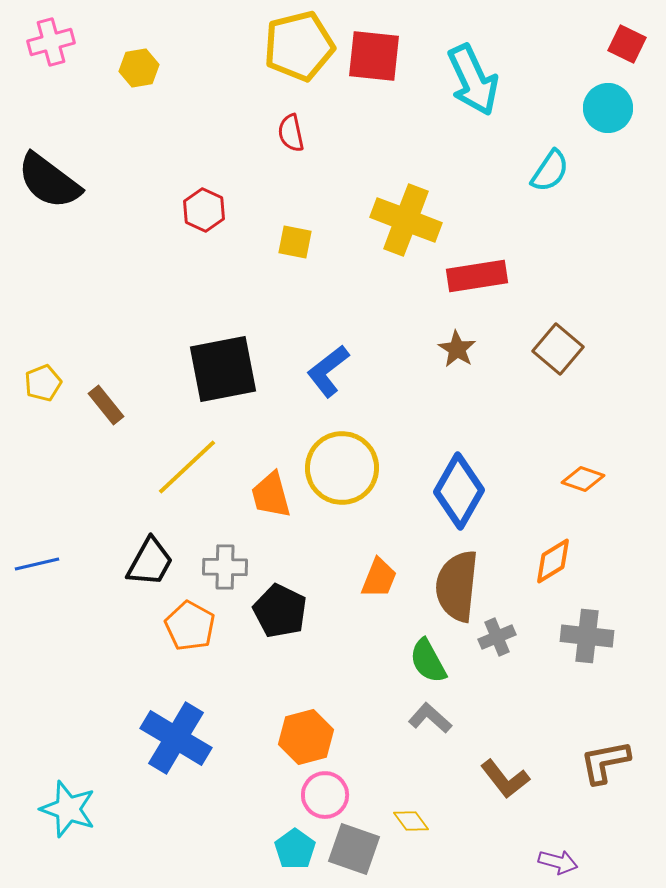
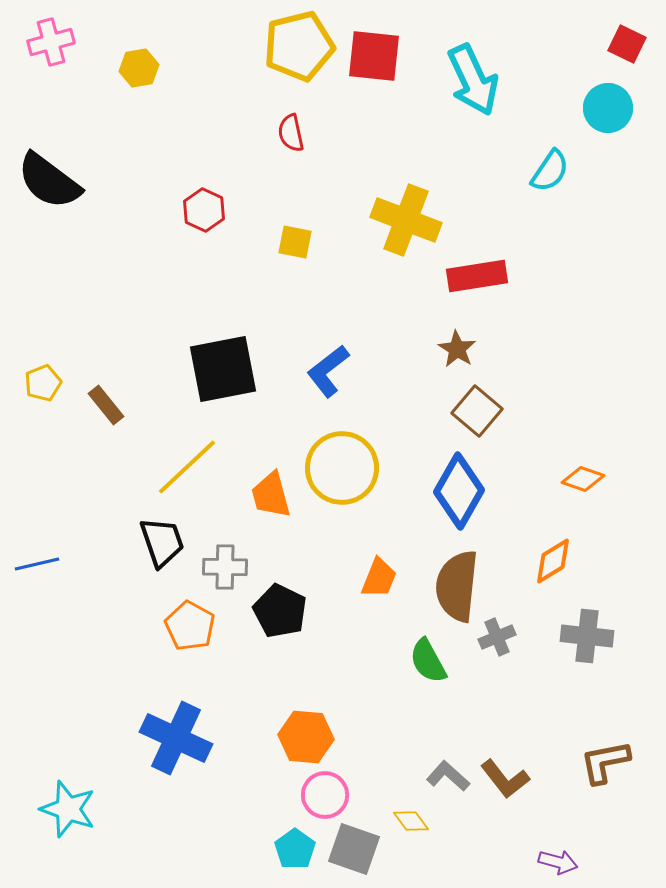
brown square at (558, 349): moved 81 px left, 62 px down
black trapezoid at (150, 562): moved 12 px right, 20 px up; rotated 48 degrees counterclockwise
gray L-shape at (430, 718): moved 18 px right, 58 px down
orange hexagon at (306, 737): rotated 20 degrees clockwise
blue cross at (176, 738): rotated 6 degrees counterclockwise
